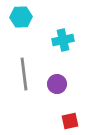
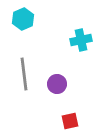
cyan hexagon: moved 2 px right, 2 px down; rotated 20 degrees counterclockwise
cyan cross: moved 18 px right
